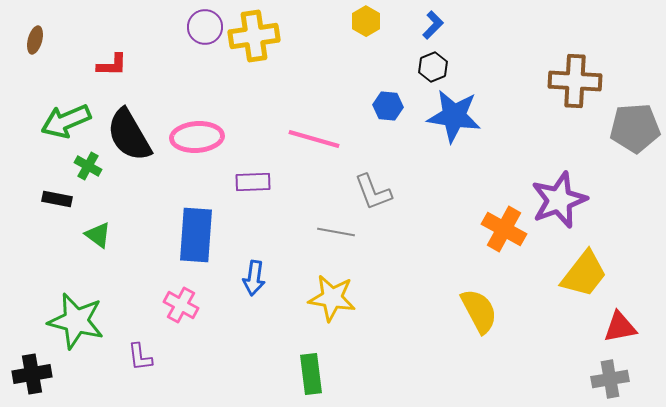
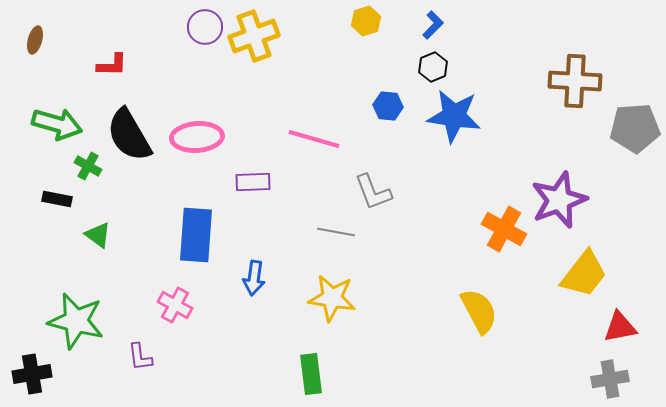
yellow hexagon: rotated 12 degrees clockwise
yellow cross: rotated 12 degrees counterclockwise
green arrow: moved 9 px left, 3 px down; rotated 141 degrees counterclockwise
pink cross: moved 6 px left
